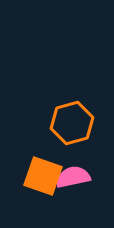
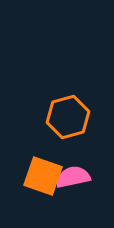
orange hexagon: moved 4 px left, 6 px up
